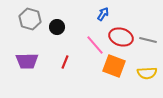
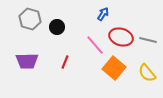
orange square: moved 2 px down; rotated 20 degrees clockwise
yellow semicircle: rotated 54 degrees clockwise
